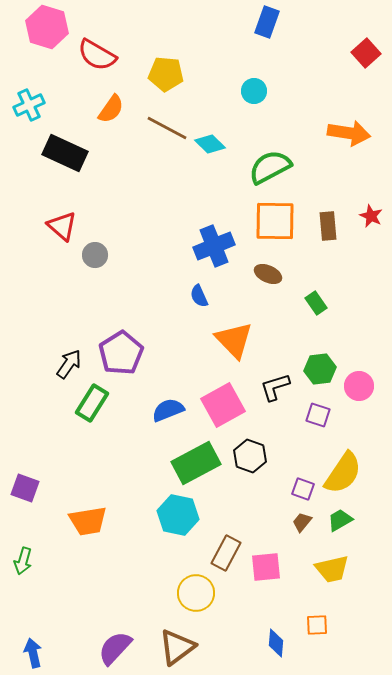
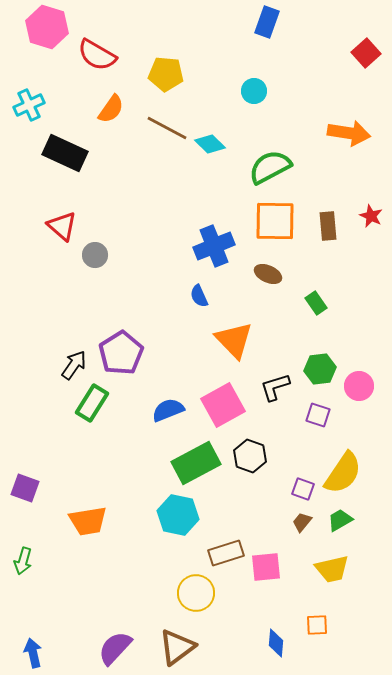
black arrow at (69, 364): moved 5 px right, 1 px down
brown rectangle at (226, 553): rotated 44 degrees clockwise
